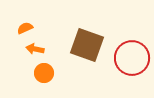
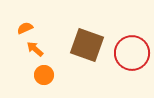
orange arrow: rotated 30 degrees clockwise
red circle: moved 5 px up
orange circle: moved 2 px down
